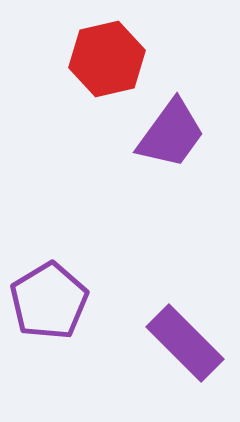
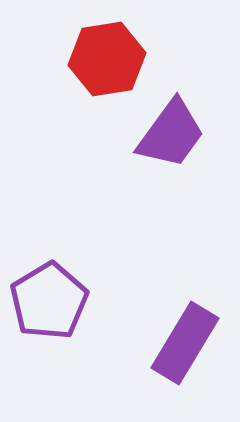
red hexagon: rotated 4 degrees clockwise
purple rectangle: rotated 76 degrees clockwise
